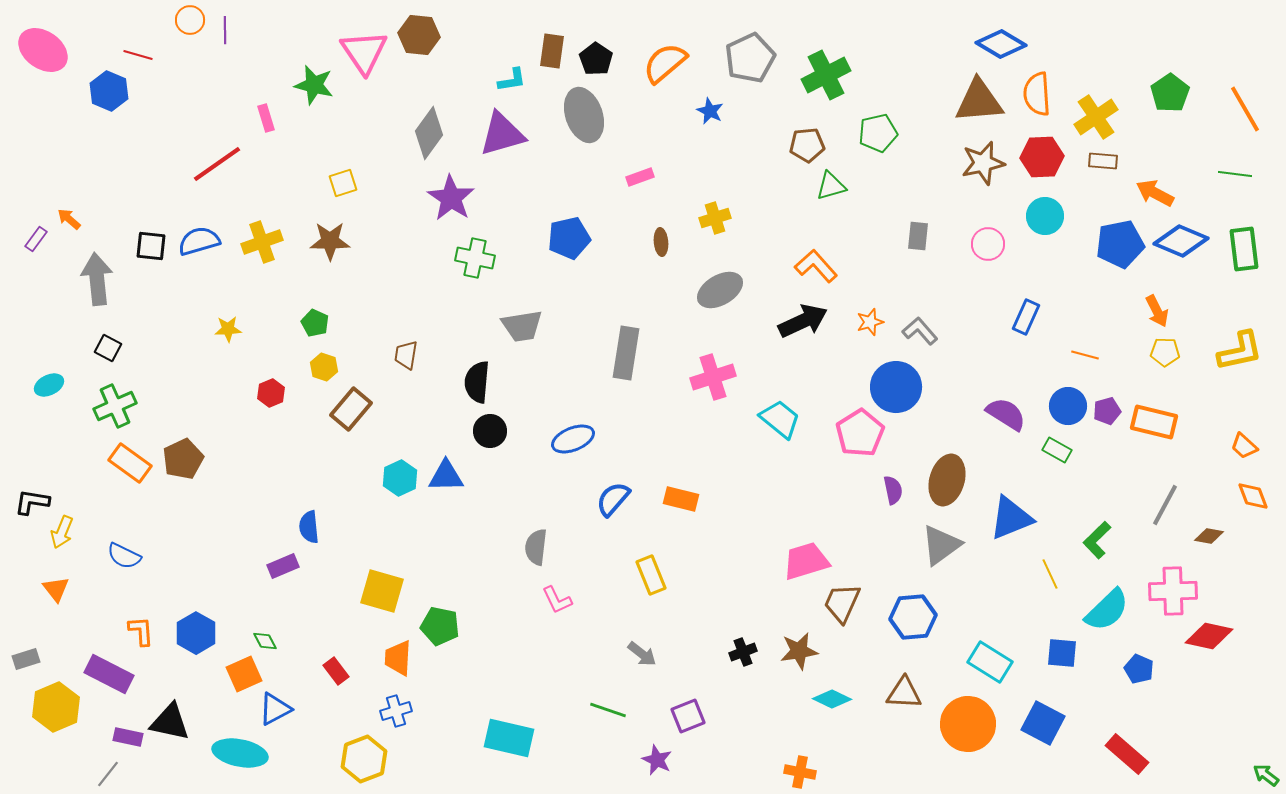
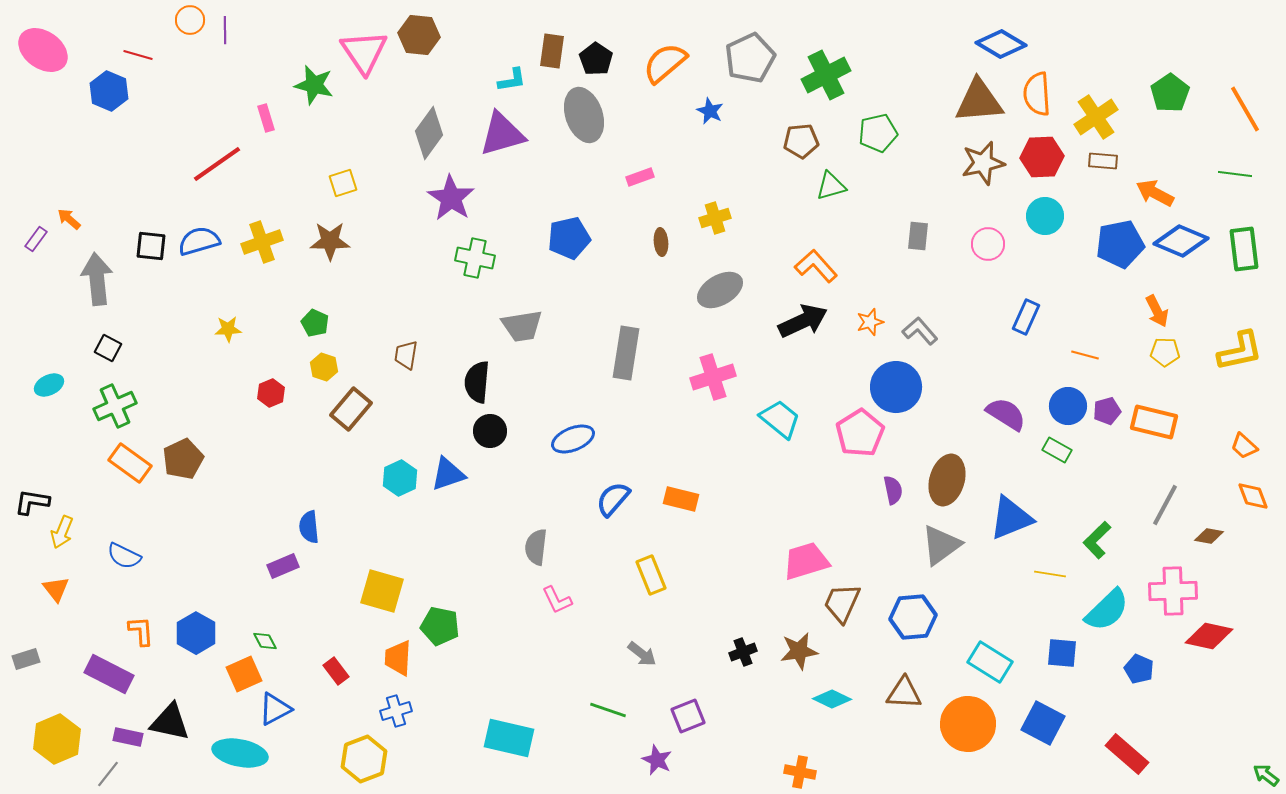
brown pentagon at (807, 145): moved 6 px left, 4 px up
blue triangle at (446, 476): moved 2 px right, 2 px up; rotated 18 degrees counterclockwise
yellow line at (1050, 574): rotated 56 degrees counterclockwise
yellow hexagon at (56, 707): moved 1 px right, 32 px down
